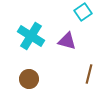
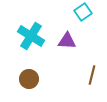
purple triangle: rotated 12 degrees counterclockwise
brown line: moved 3 px right, 1 px down
